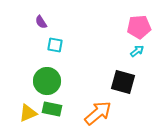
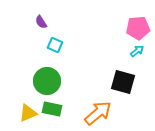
pink pentagon: moved 1 px left, 1 px down
cyan square: rotated 14 degrees clockwise
